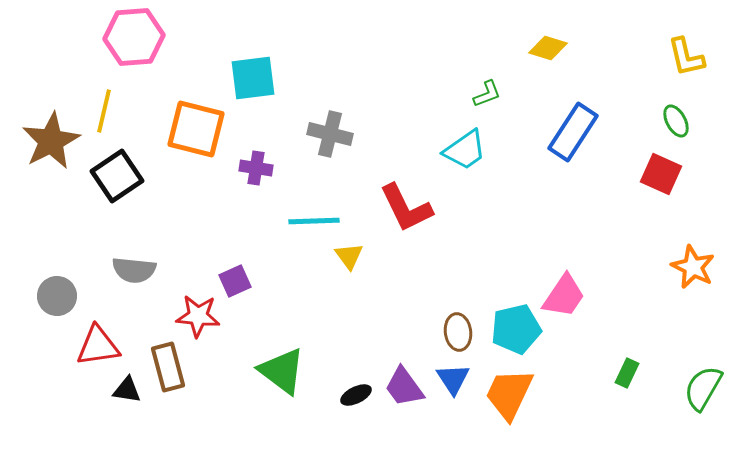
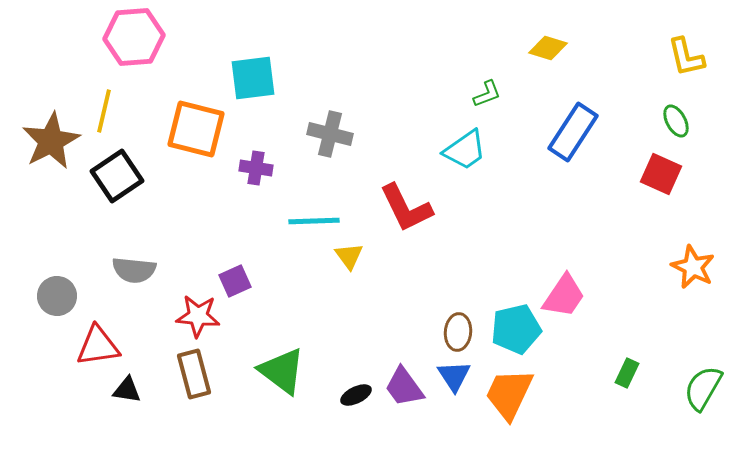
brown ellipse: rotated 12 degrees clockwise
brown rectangle: moved 26 px right, 7 px down
blue triangle: moved 1 px right, 3 px up
